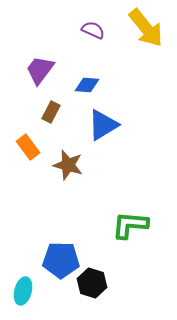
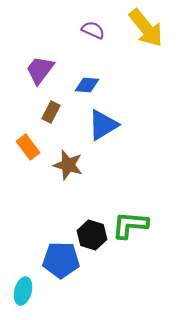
black hexagon: moved 48 px up
